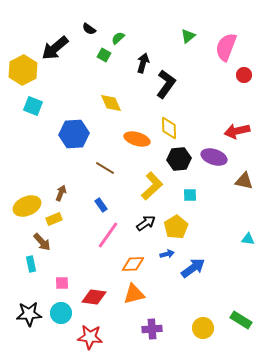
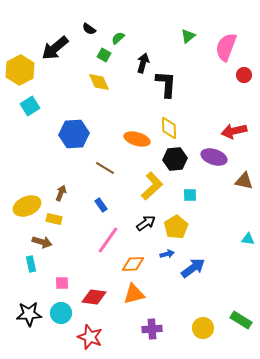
yellow hexagon at (23, 70): moved 3 px left
black L-shape at (166, 84): rotated 32 degrees counterclockwise
yellow diamond at (111, 103): moved 12 px left, 21 px up
cyan square at (33, 106): moved 3 px left; rotated 36 degrees clockwise
red arrow at (237, 131): moved 3 px left
black hexagon at (179, 159): moved 4 px left
yellow rectangle at (54, 219): rotated 35 degrees clockwise
pink line at (108, 235): moved 5 px down
brown arrow at (42, 242): rotated 30 degrees counterclockwise
red star at (90, 337): rotated 15 degrees clockwise
